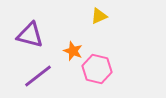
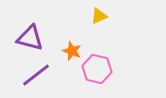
purple triangle: moved 3 px down
orange star: moved 1 px left
purple line: moved 2 px left, 1 px up
